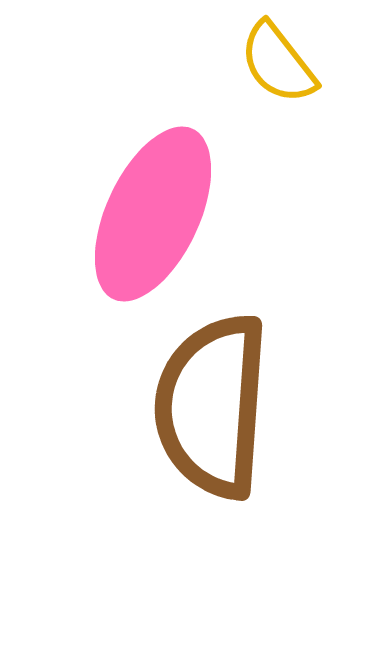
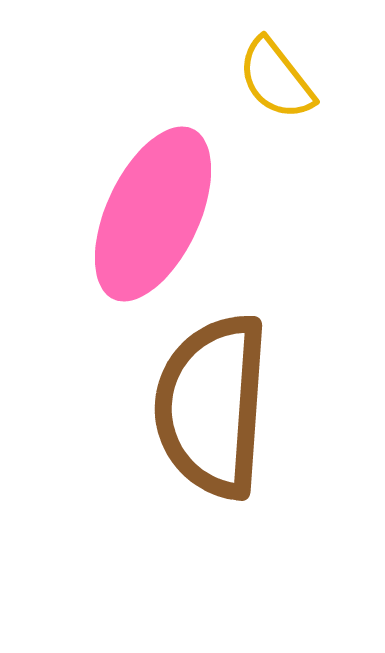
yellow semicircle: moved 2 px left, 16 px down
